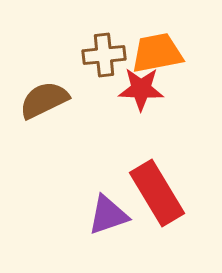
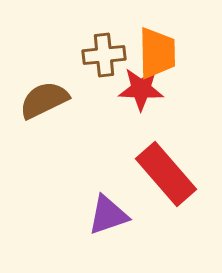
orange trapezoid: rotated 100 degrees clockwise
red rectangle: moved 9 px right, 19 px up; rotated 10 degrees counterclockwise
